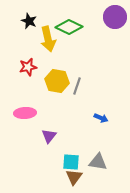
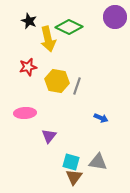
cyan square: rotated 12 degrees clockwise
